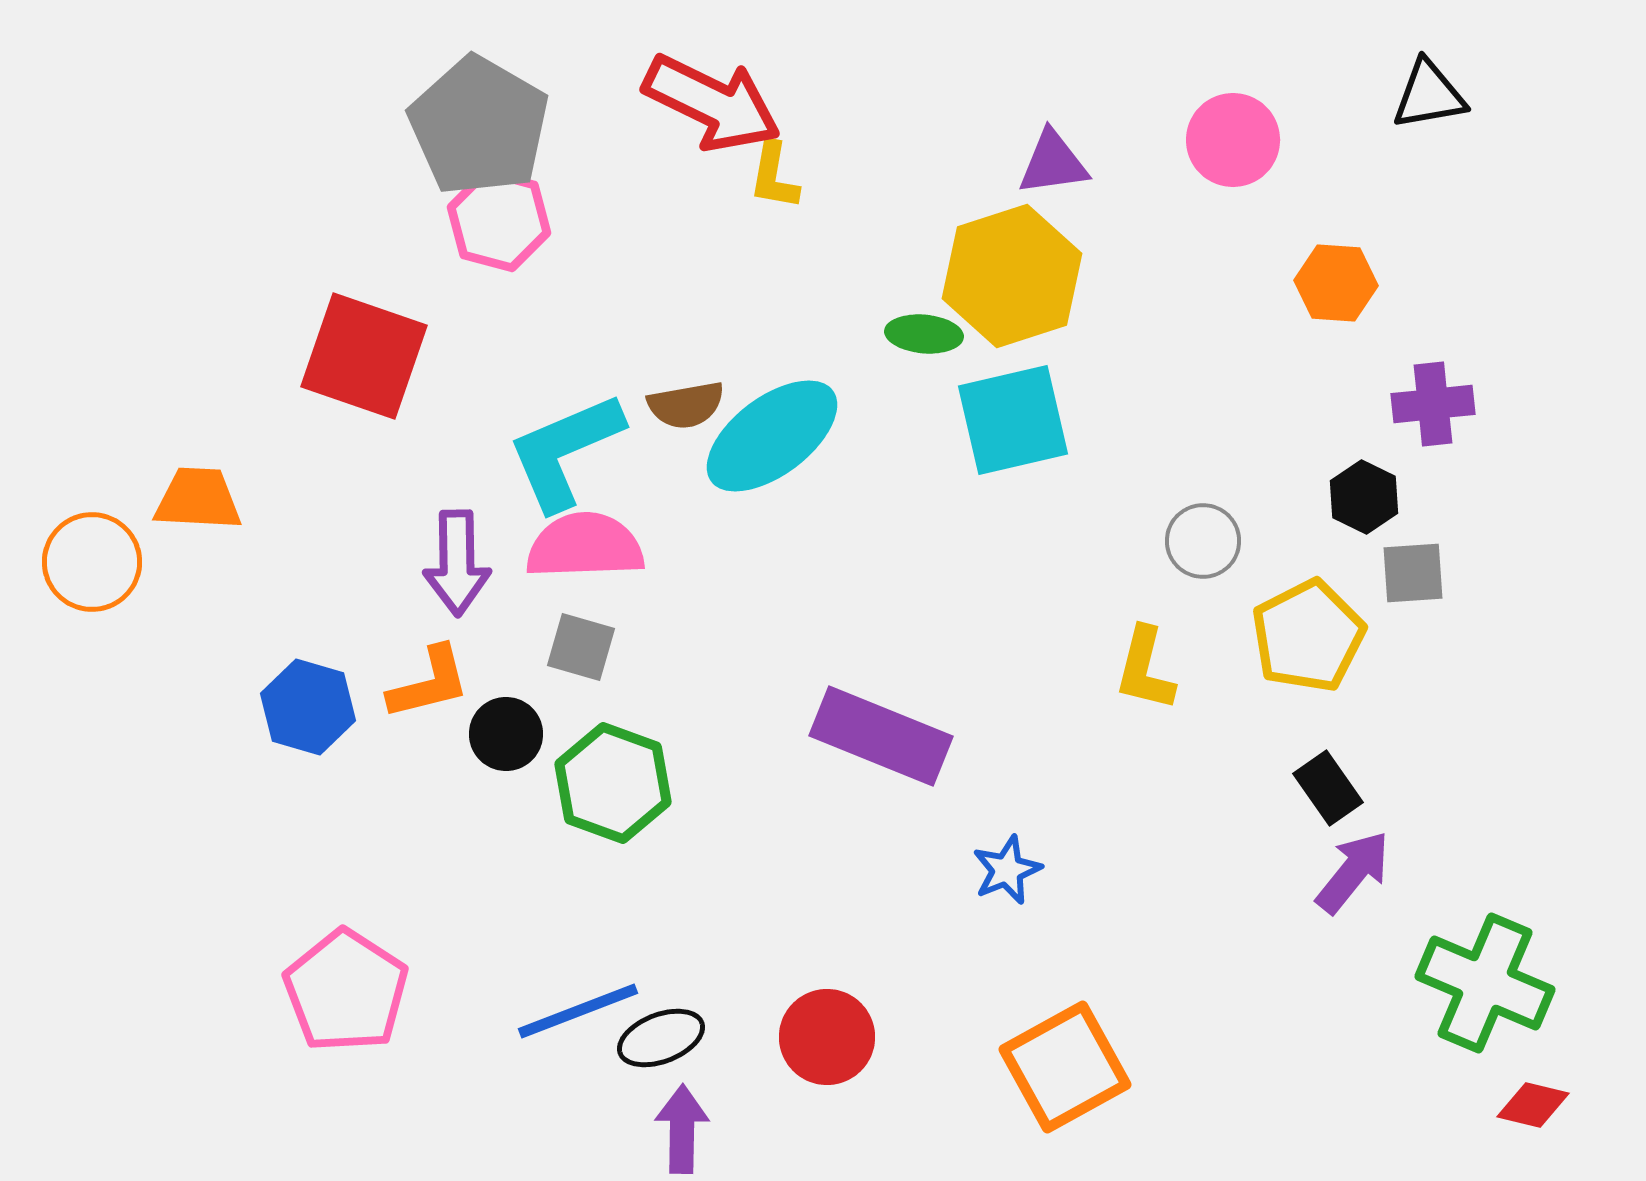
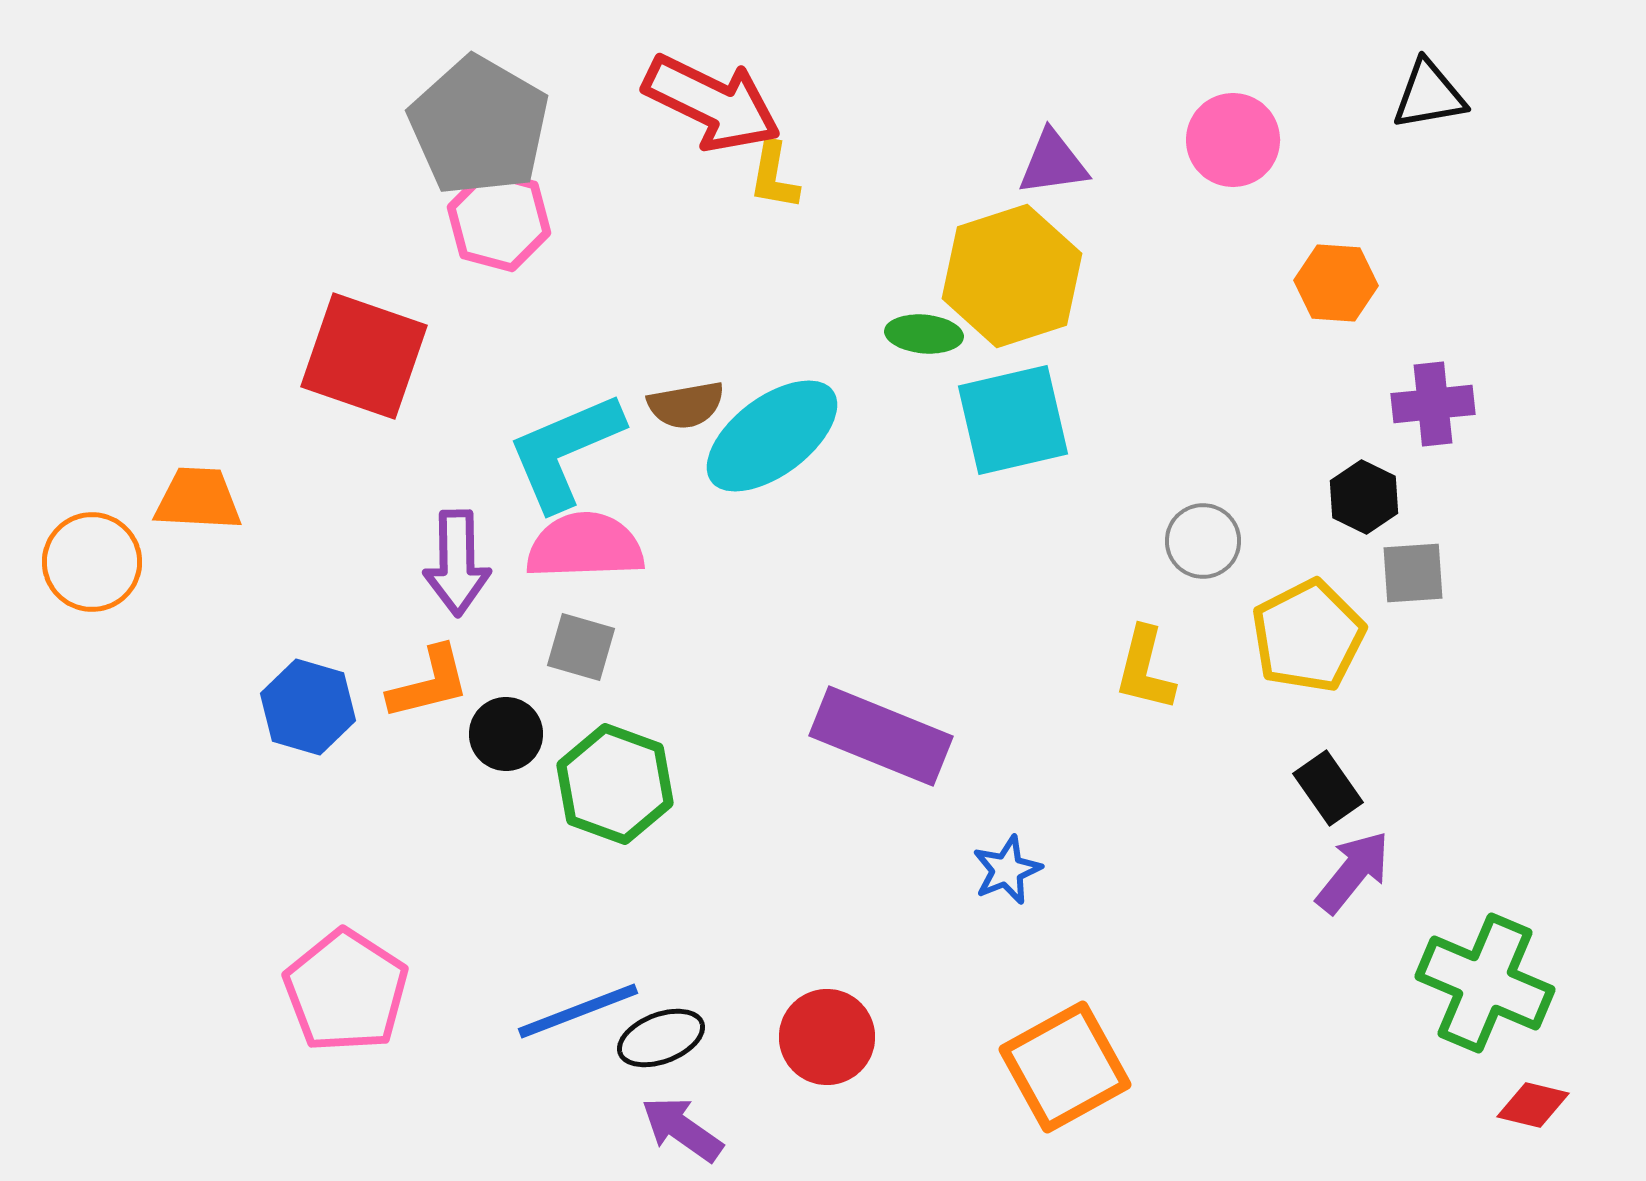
green hexagon at (613, 783): moved 2 px right, 1 px down
purple arrow at (682, 1129): rotated 56 degrees counterclockwise
